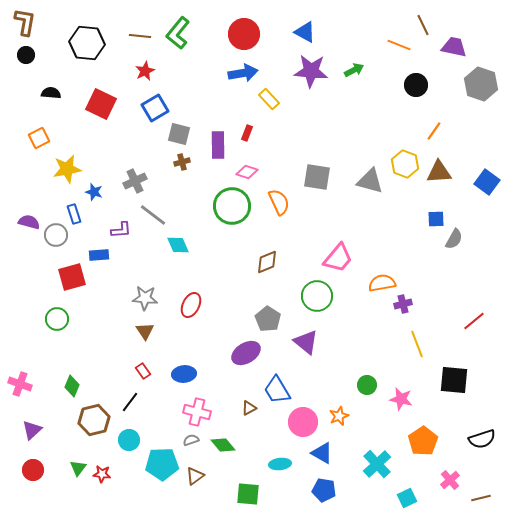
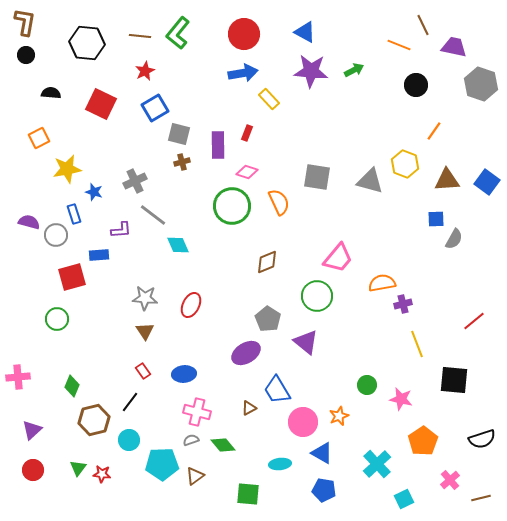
brown triangle at (439, 172): moved 8 px right, 8 px down
pink cross at (20, 384): moved 2 px left, 7 px up; rotated 25 degrees counterclockwise
cyan square at (407, 498): moved 3 px left, 1 px down
